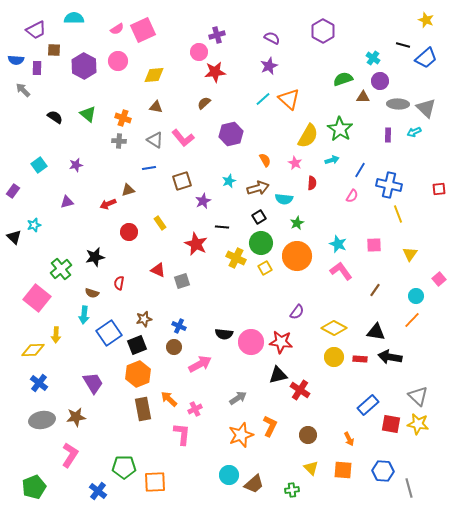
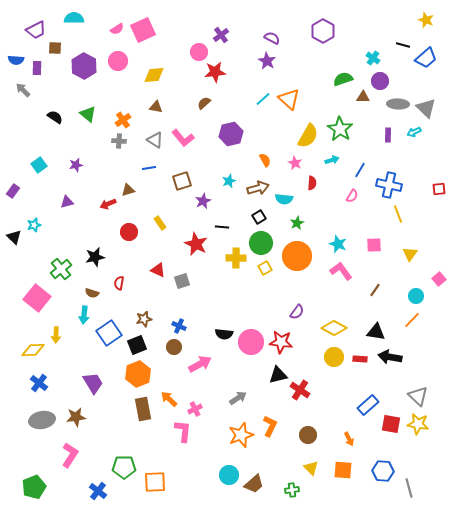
purple cross at (217, 35): moved 4 px right; rotated 21 degrees counterclockwise
brown square at (54, 50): moved 1 px right, 2 px up
purple star at (269, 66): moved 2 px left, 5 px up; rotated 18 degrees counterclockwise
orange cross at (123, 118): moved 2 px down; rotated 35 degrees clockwise
yellow cross at (236, 258): rotated 24 degrees counterclockwise
pink L-shape at (182, 434): moved 1 px right, 3 px up
